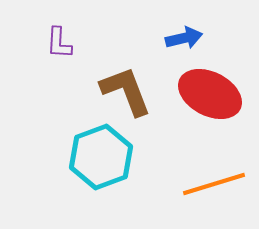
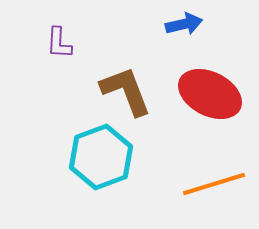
blue arrow: moved 14 px up
